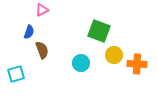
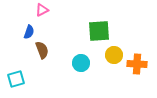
green square: rotated 25 degrees counterclockwise
cyan square: moved 5 px down
